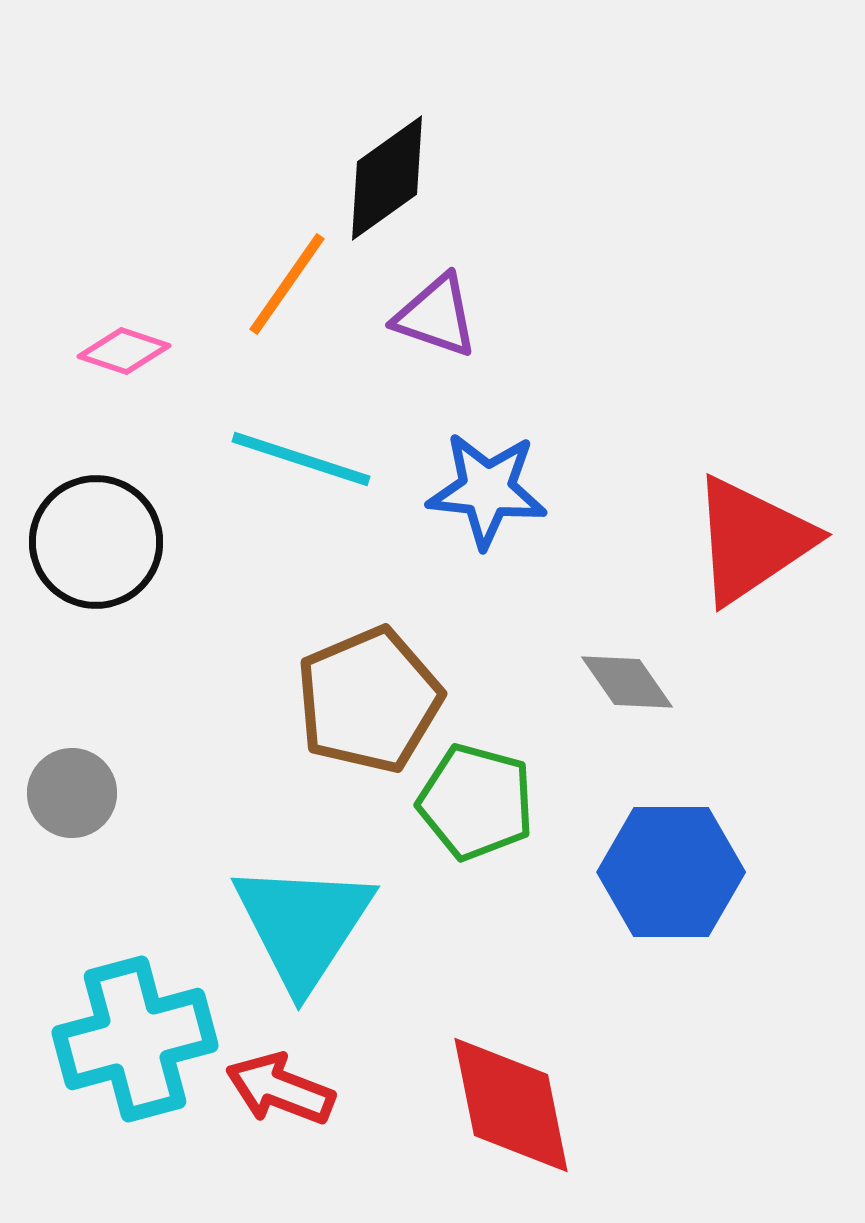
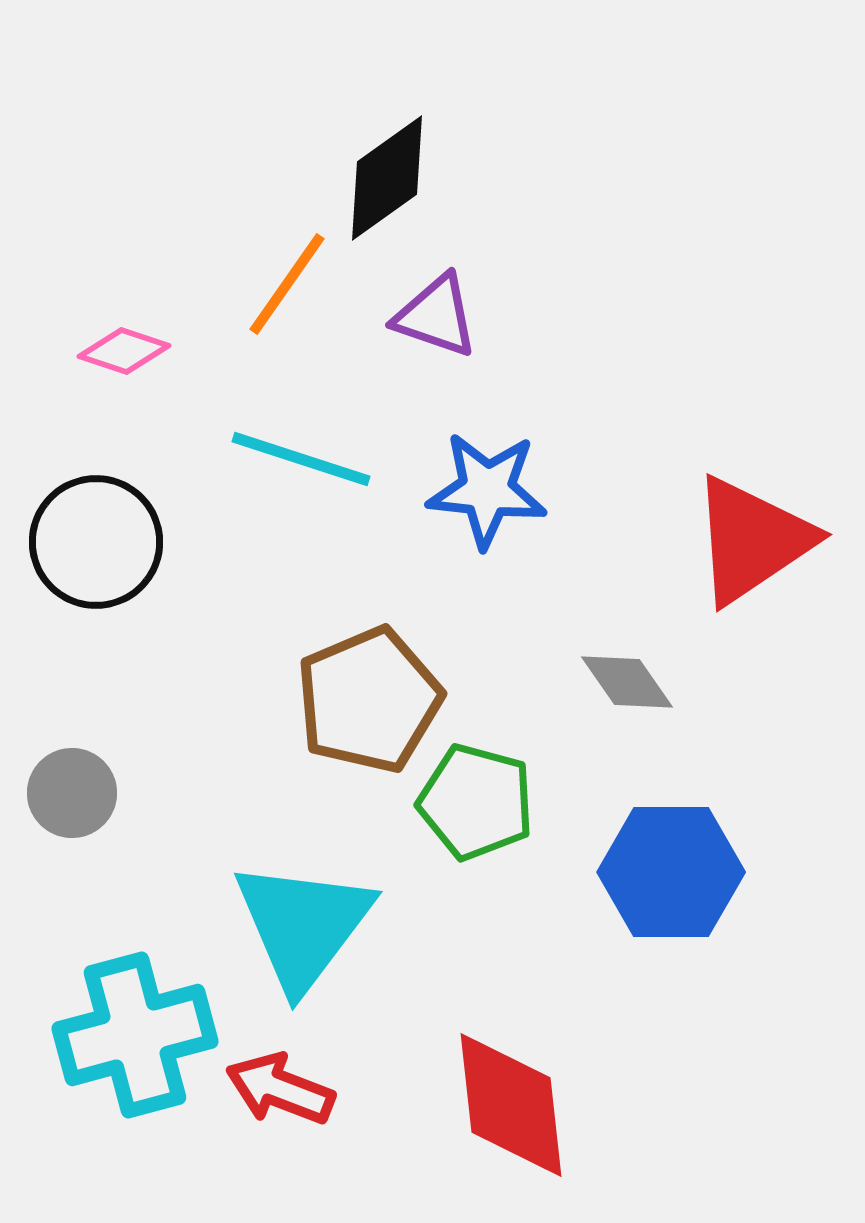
cyan triangle: rotated 4 degrees clockwise
cyan cross: moved 4 px up
red diamond: rotated 5 degrees clockwise
